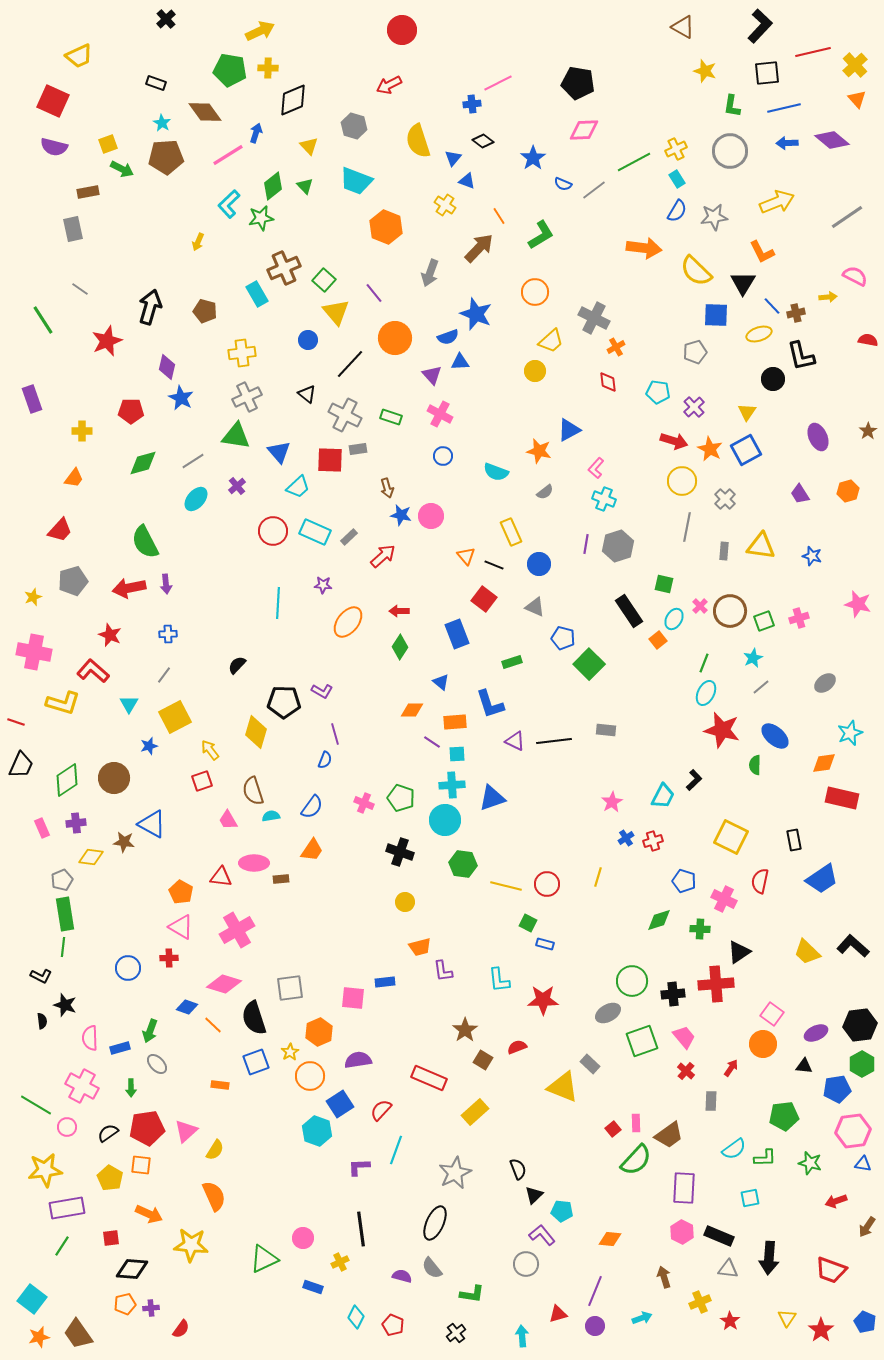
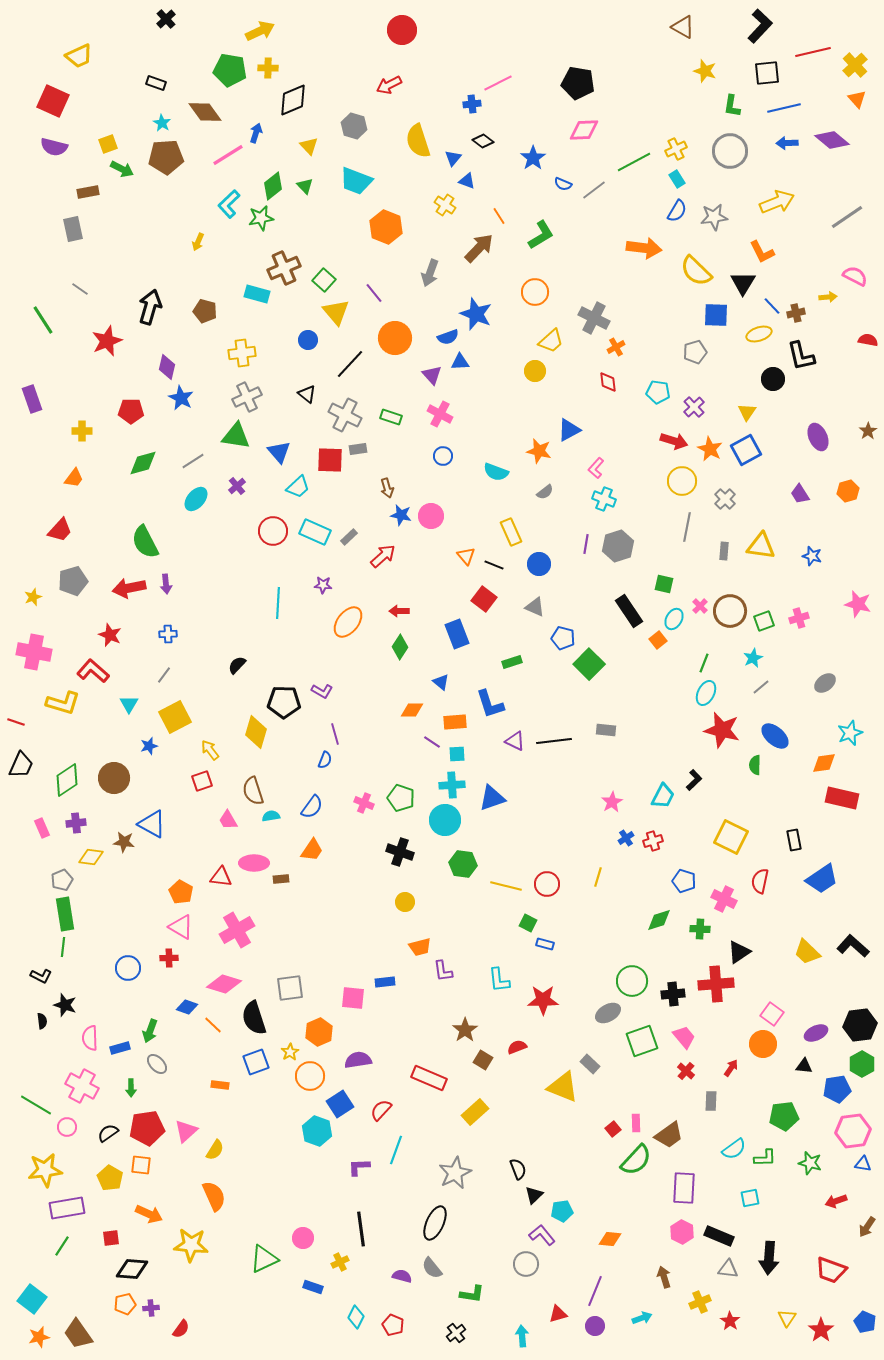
cyan rectangle at (257, 294): rotated 45 degrees counterclockwise
cyan pentagon at (562, 1211): rotated 15 degrees counterclockwise
